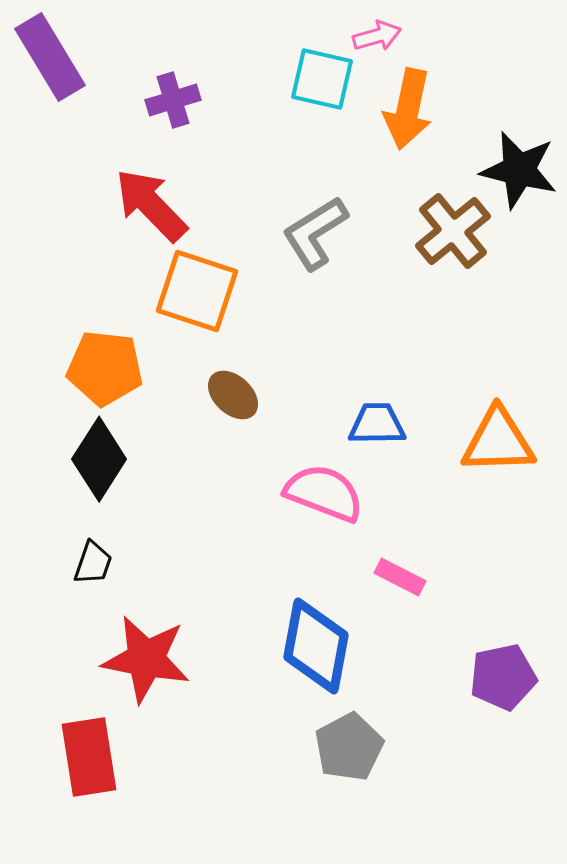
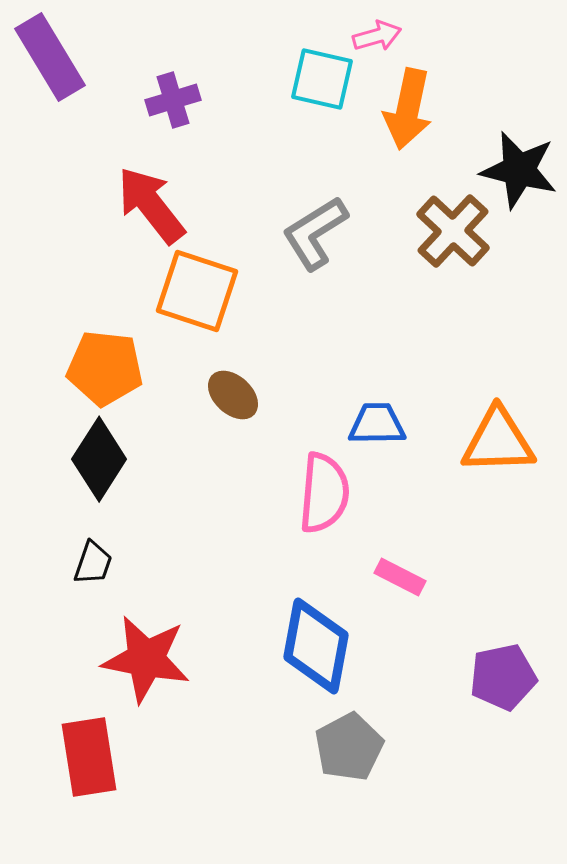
red arrow: rotated 6 degrees clockwise
brown cross: rotated 8 degrees counterclockwise
pink semicircle: rotated 74 degrees clockwise
